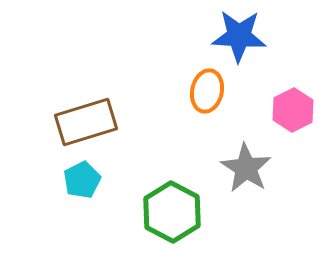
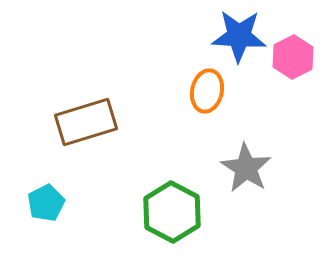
pink hexagon: moved 53 px up
cyan pentagon: moved 36 px left, 23 px down
